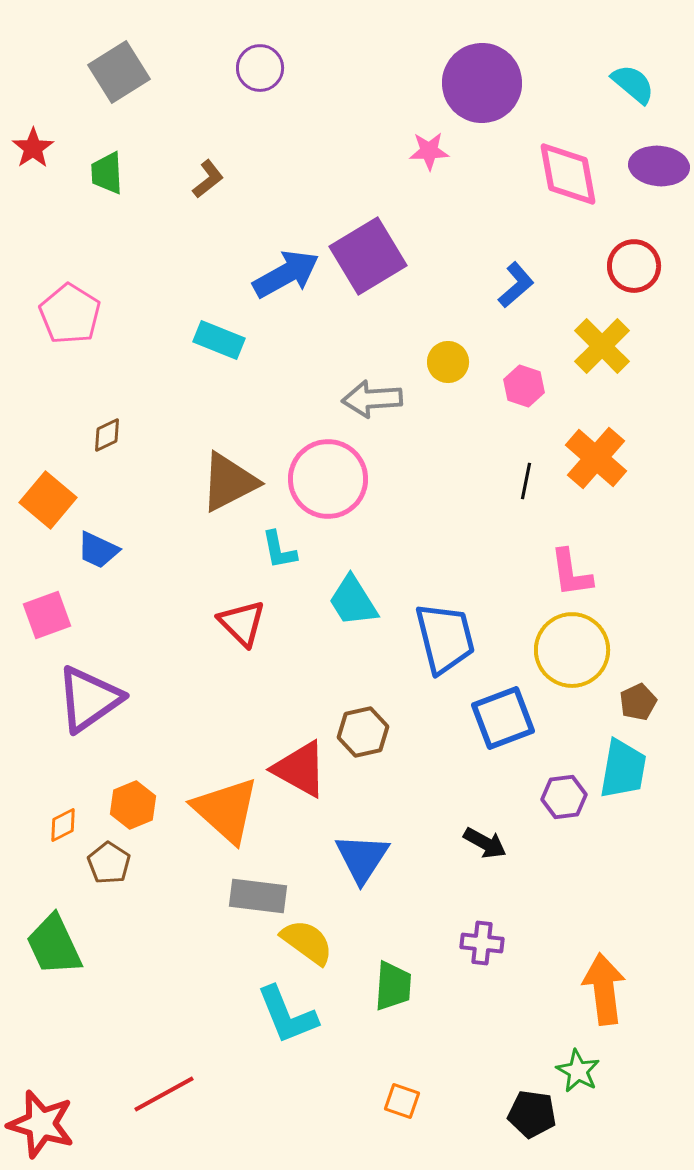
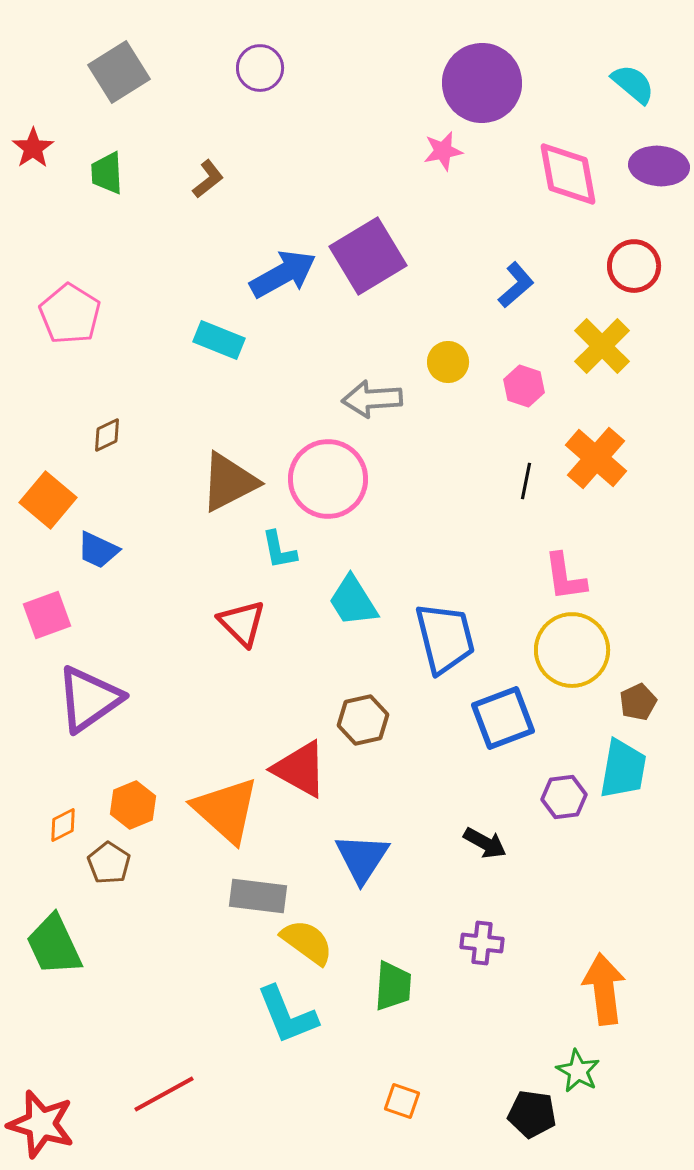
pink star at (429, 151): moved 14 px right; rotated 9 degrees counterclockwise
blue arrow at (286, 274): moved 3 px left
pink L-shape at (571, 573): moved 6 px left, 4 px down
brown hexagon at (363, 732): moved 12 px up
